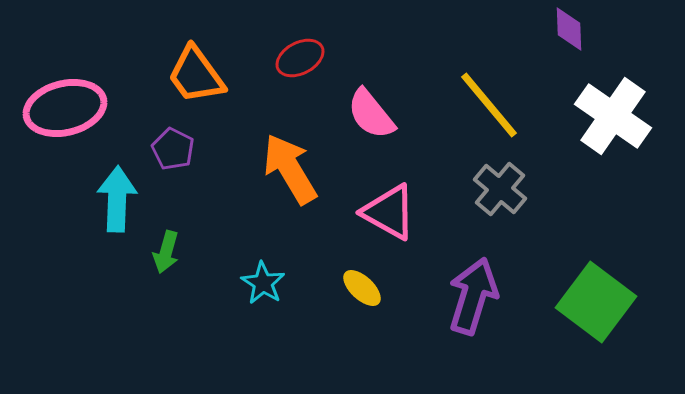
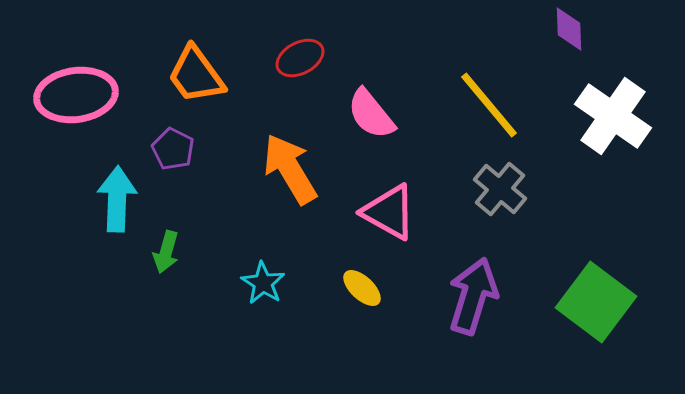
pink ellipse: moved 11 px right, 13 px up; rotated 6 degrees clockwise
